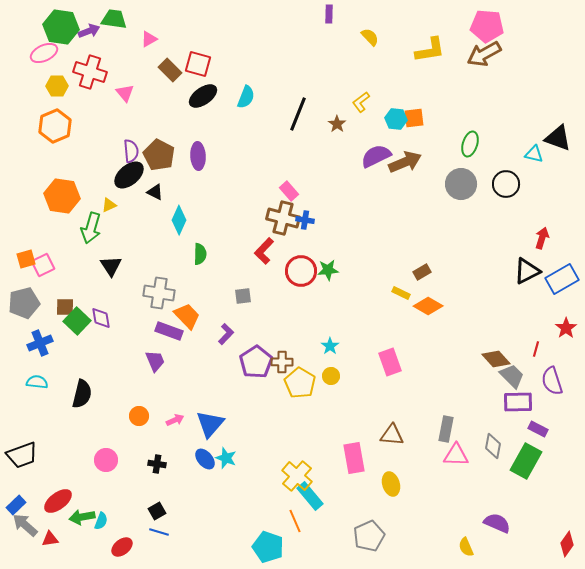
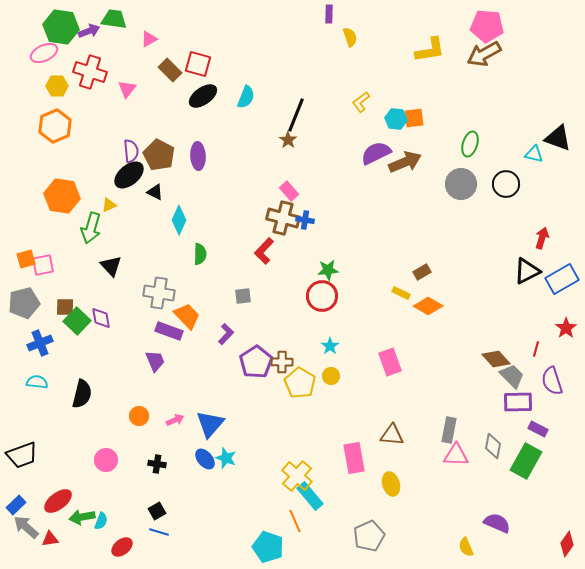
yellow semicircle at (370, 37): moved 20 px left; rotated 24 degrees clockwise
pink triangle at (125, 93): moved 2 px right, 4 px up; rotated 18 degrees clockwise
black line at (298, 114): moved 2 px left, 1 px down
brown star at (337, 124): moved 49 px left, 16 px down
purple semicircle at (376, 156): moved 3 px up
pink square at (43, 265): rotated 15 degrees clockwise
black triangle at (111, 266): rotated 10 degrees counterclockwise
red circle at (301, 271): moved 21 px right, 25 px down
gray rectangle at (446, 429): moved 3 px right, 1 px down
gray arrow at (25, 525): moved 1 px right, 2 px down
